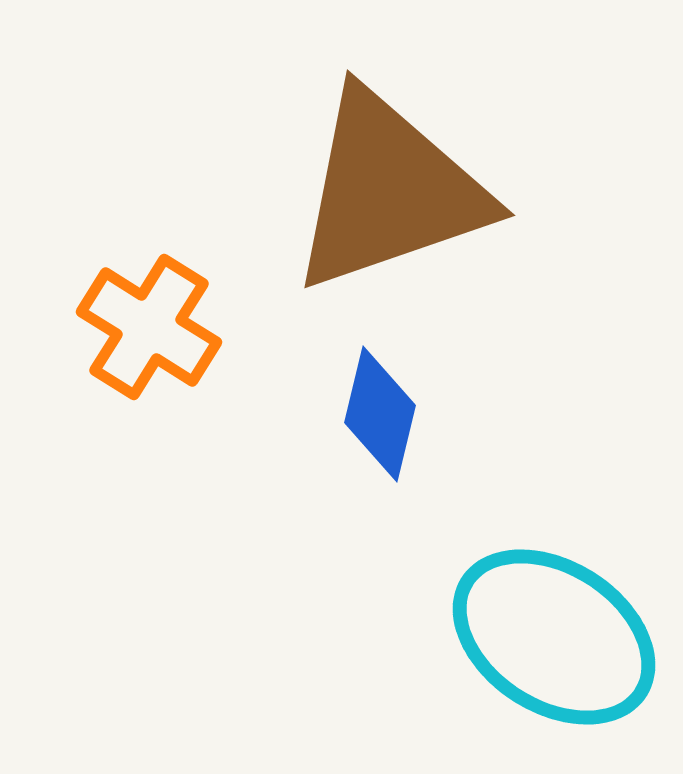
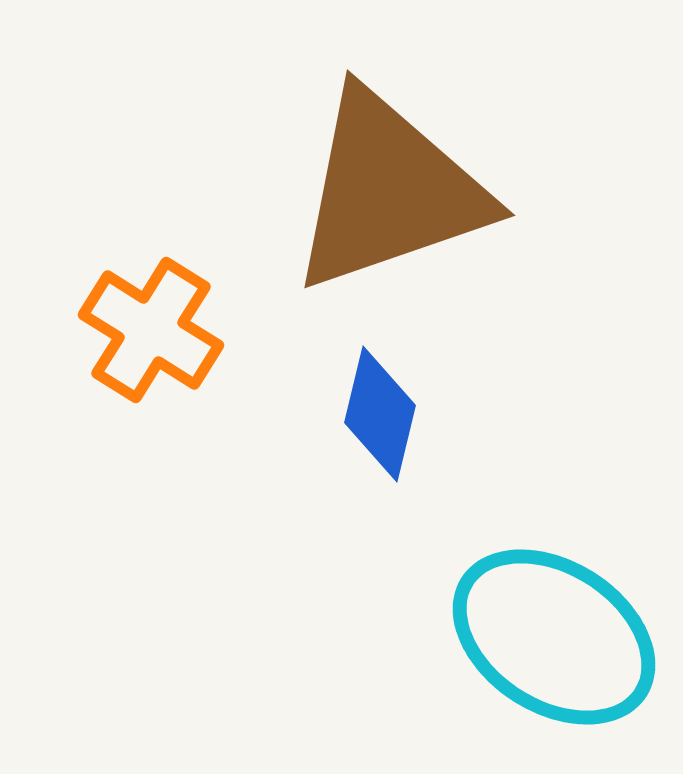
orange cross: moved 2 px right, 3 px down
